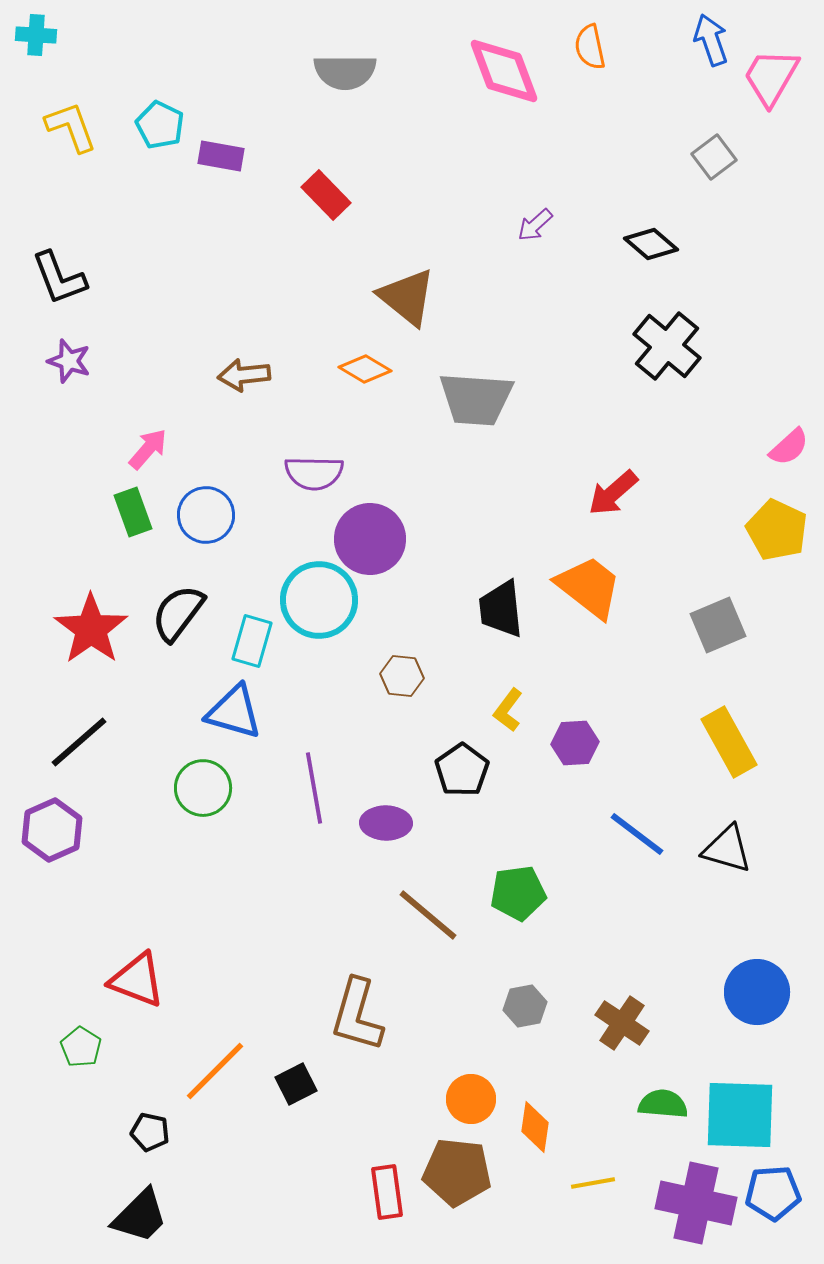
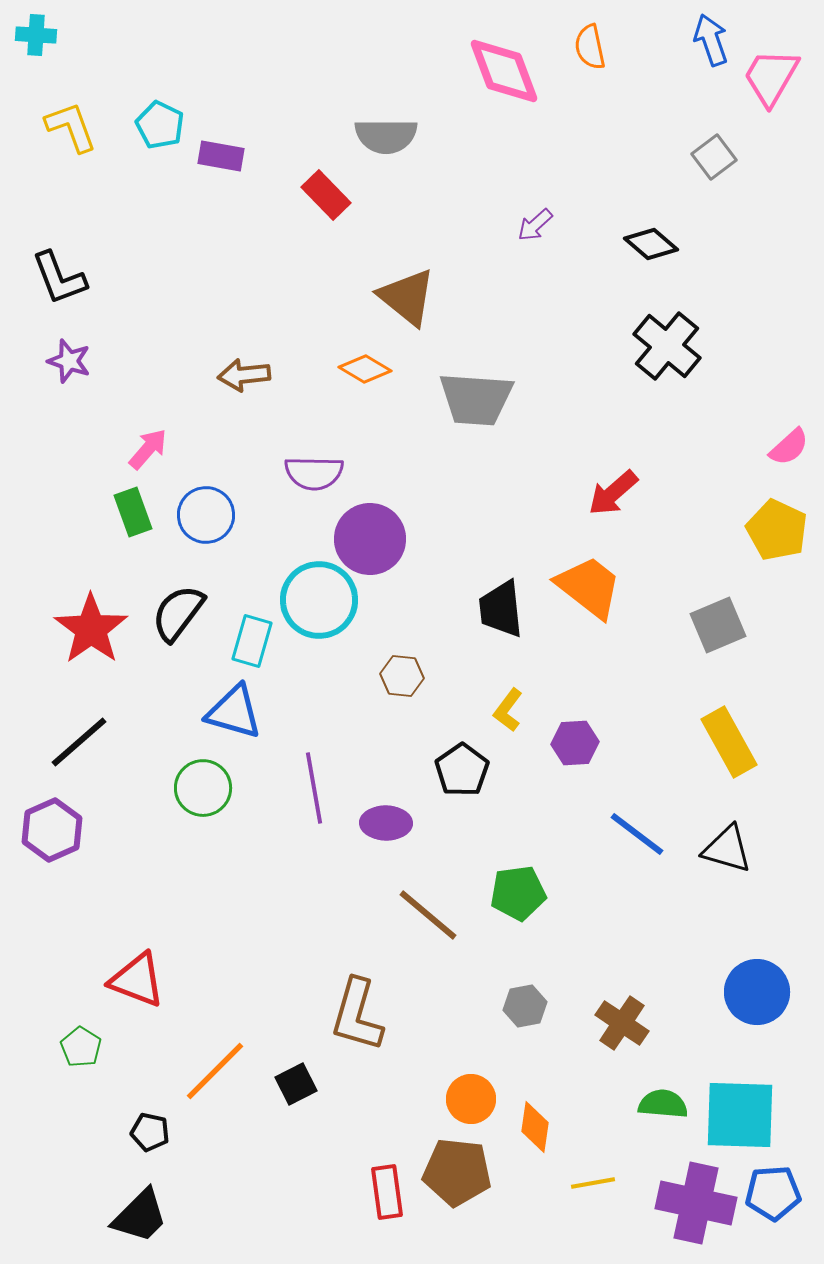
gray semicircle at (345, 72): moved 41 px right, 64 px down
